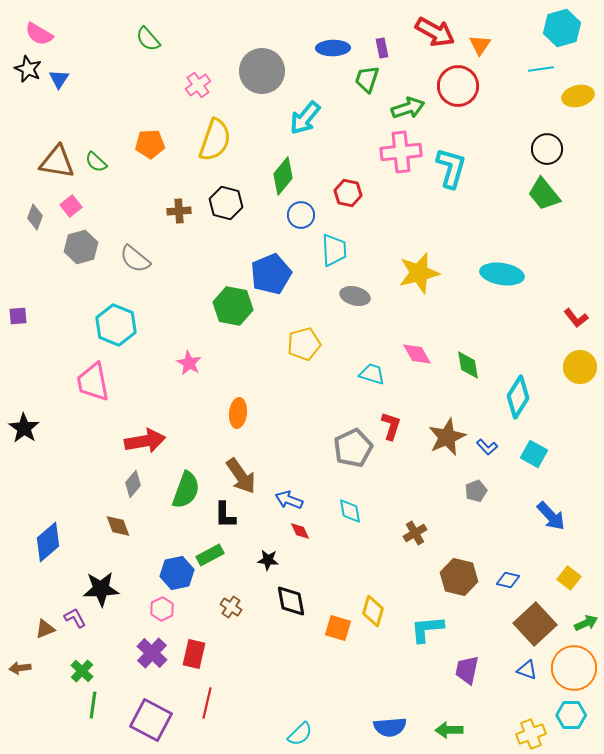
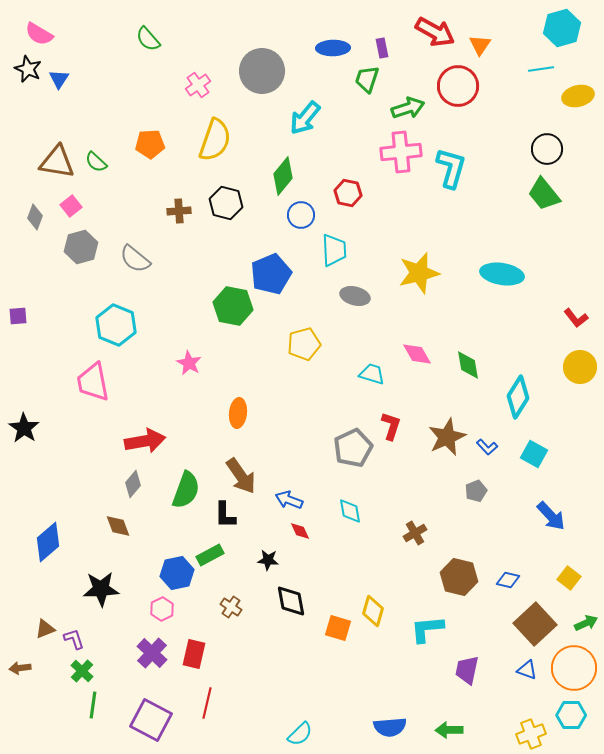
purple L-shape at (75, 618): moved 1 px left, 21 px down; rotated 10 degrees clockwise
